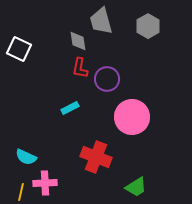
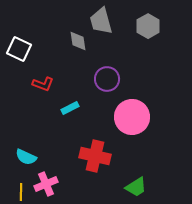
red L-shape: moved 37 px left, 16 px down; rotated 80 degrees counterclockwise
red cross: moved 1 px left, 1 px up; rotated 8 degrees counterclockwise
pink cross: moved 1 px right, 1 px down; rotated 20 degrees counterclockwise
yellow line: rotated 12 degrees counterclockwise
